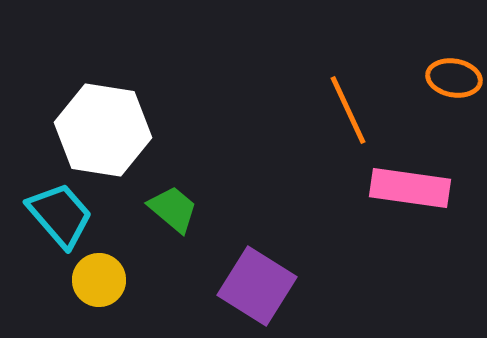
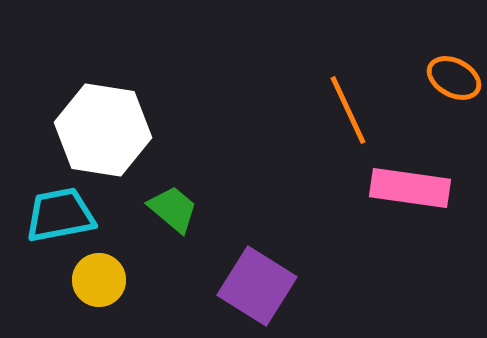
orange ellipse: rotated 18 degrees clockwise
cyan trapezoid: rotated 60 degrees counterclockwise
